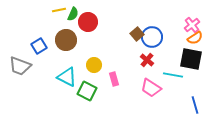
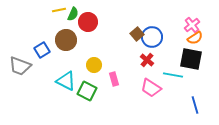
blue square: moved 3 px right, 4 px down
cyan triangle: moved 1 px left, 4 px down
